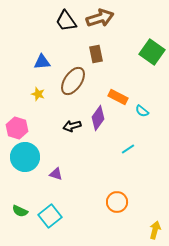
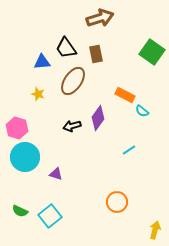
black trapezoid: moved 27 px down
orange rectangle: moved 7 px right, 2 px up
cyan line: moved 1 px right, 1 px down
